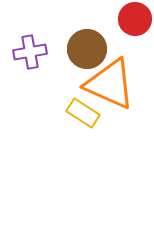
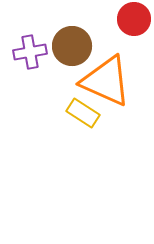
red circle: moved 1 px left
brown circle: moved 15 px left, 3 px up
orange triangle: moved 4 px left, 3 px up
